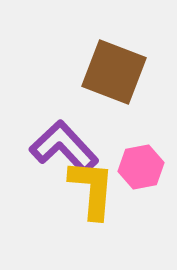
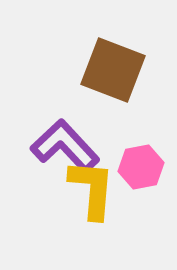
brown square: moved 1 px left, 2 px up
purple L-shape: moved 1 px right, 1 px up
